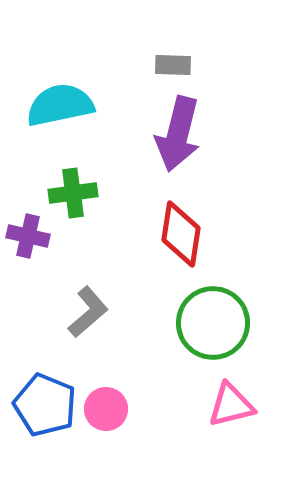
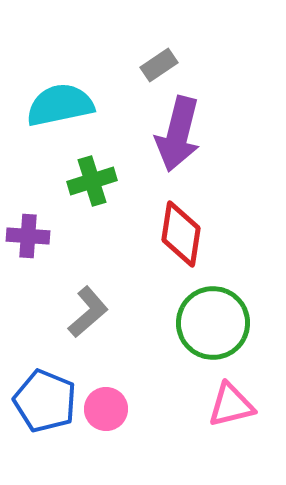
gray rectangle: moved 14 px left; rotated 36 degrees counterclockwise
green cross: moved 19 px right, 12 px up; rotated 9 degrees counterclockwise
purple cross: rotated 9 degrees counterclockwise
blue pentagon: moved 4 px up
